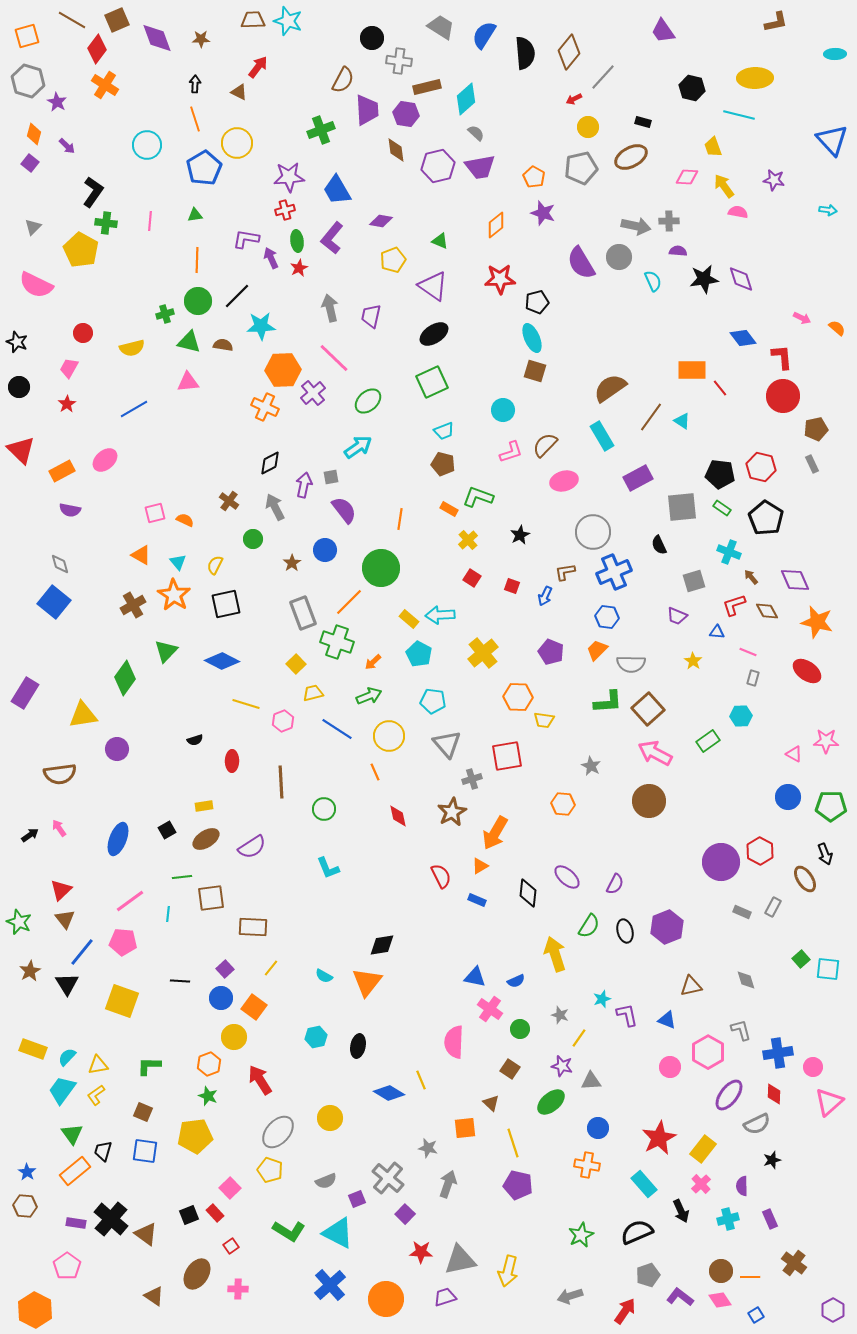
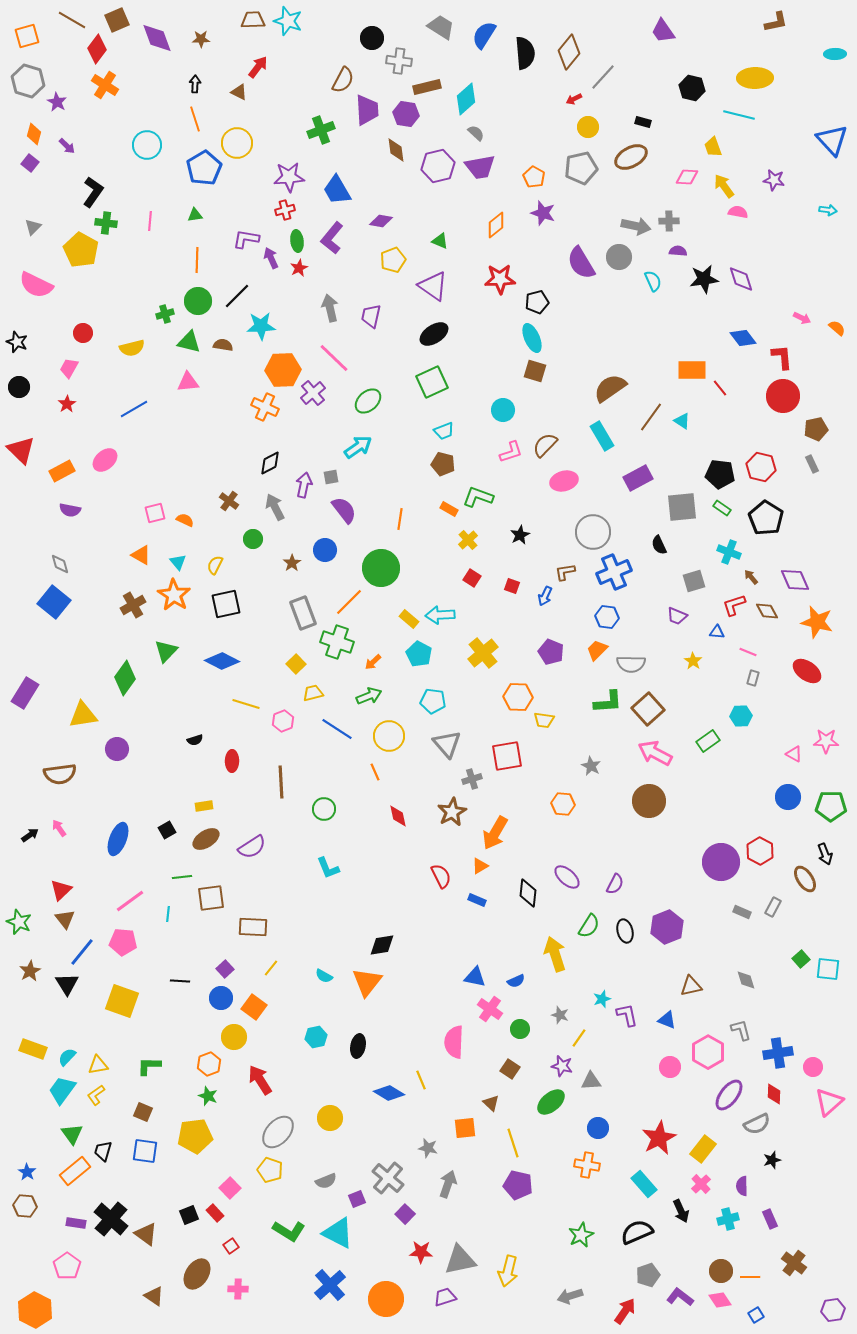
purple hexagon at (833, 1310): rotated 20 degrees clockwise
